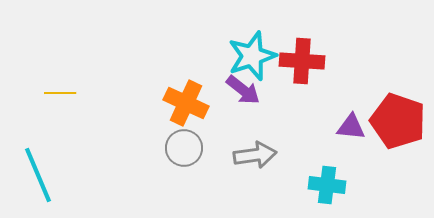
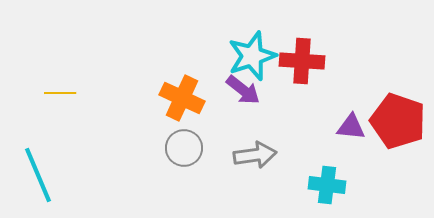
orange cross: moved 4 px left, 5 px up
